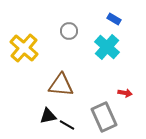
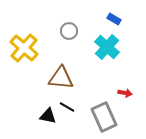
brown triangle: moved 7 px up
black triangle: rotated 24 degrees clockwise
black line: moved 18 px up
